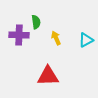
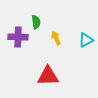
purple cross: moved 1 px left, 2 px down
